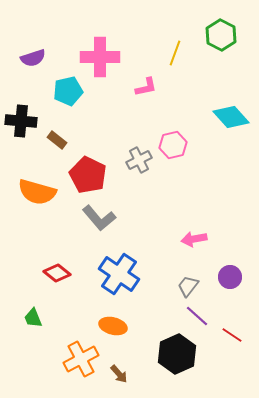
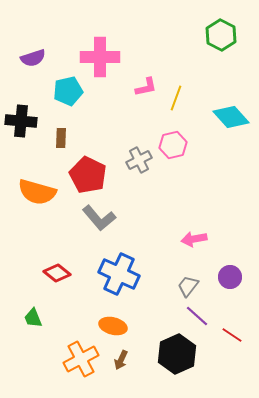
yellow line: moved 1 px right, 45 px down
brown rectangle: moved 4 px right, 2 px up; rotated 54 degrees clockwise
blue cross: rotated 9 degrees counterclockwise
brown arrow: moved 2 px right, 14 px up; rotated 66 degrees clockwise
